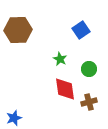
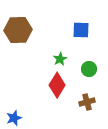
blue square: rotated 36 degrees clockwise
green star: rotated 16 degrees clockwise
red diamond: moved 8 px left, 4 px up; rotated 40 degrees clockwise
brown cross: moved 2 px left
